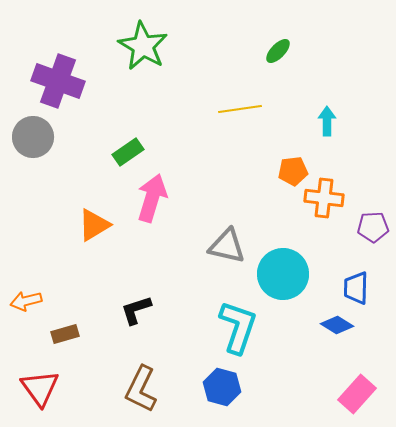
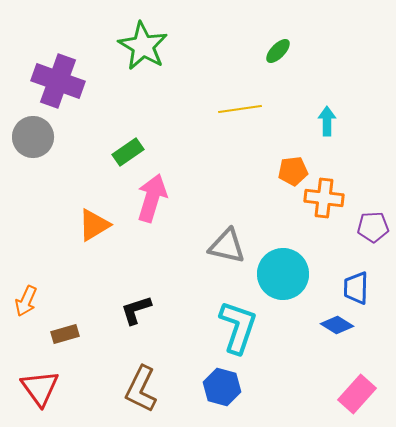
orange arrow: rotated 52 degrees counterclockwise
